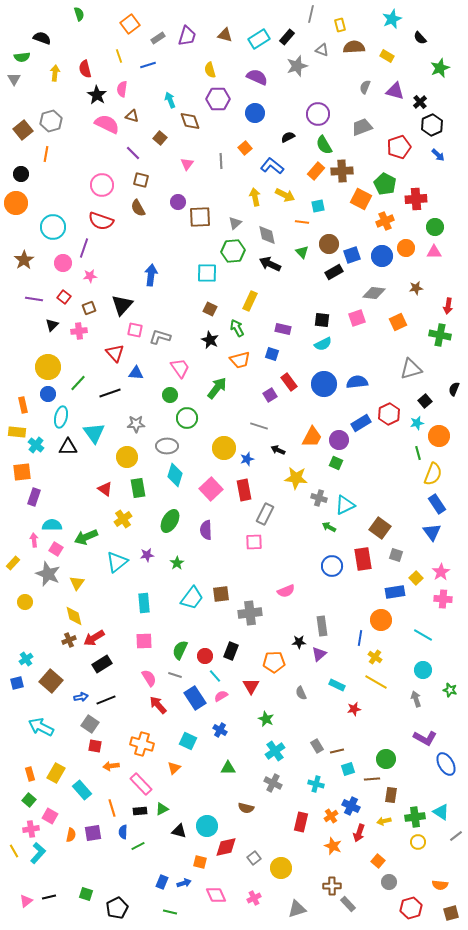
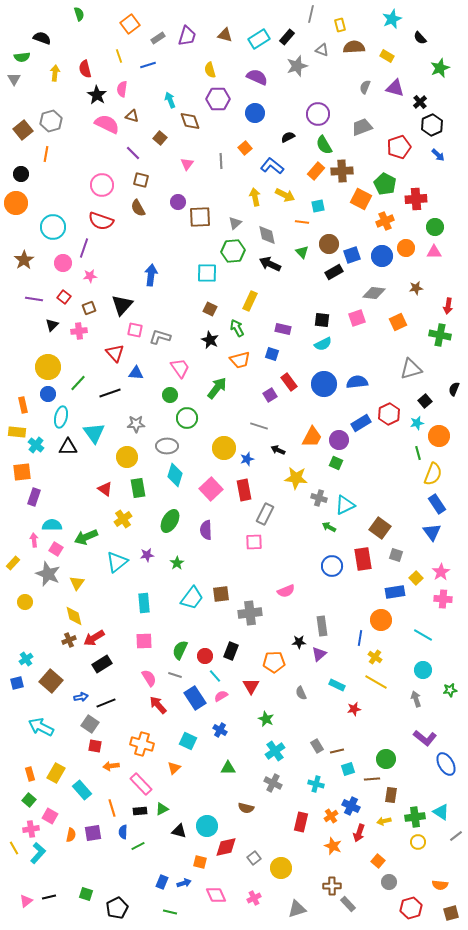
purple triangle at (395, 91): moved 3 px up
green star at (450, 690): rotated 24 degrees counterclockwise
black line at (106, 700): moved 3 px down
purple L-shape at (425, 738): rotated 10 degrees clockwise
yellow line at (14, 851): moved 3 px up
